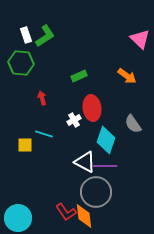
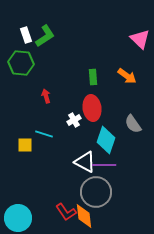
green rectangle: moved 14 px right, 1 px down; rotated 70 degrees counterclockwise
red arrow: moved 4 px right, 2 px up
purple line: moved 1 px left, 1 px up
